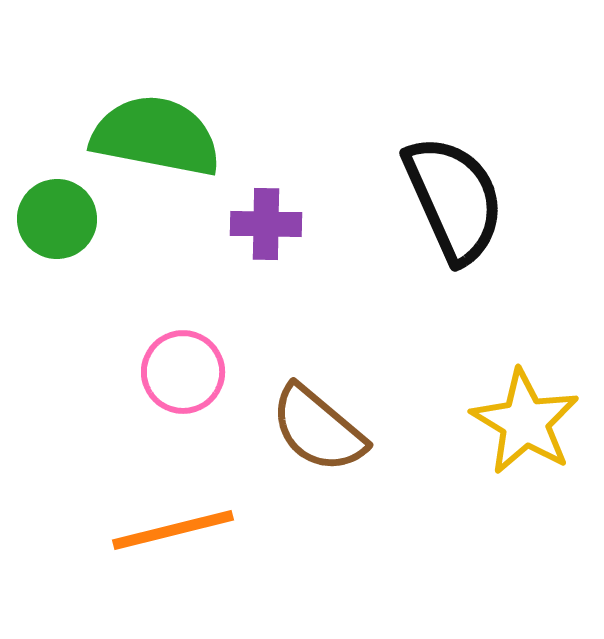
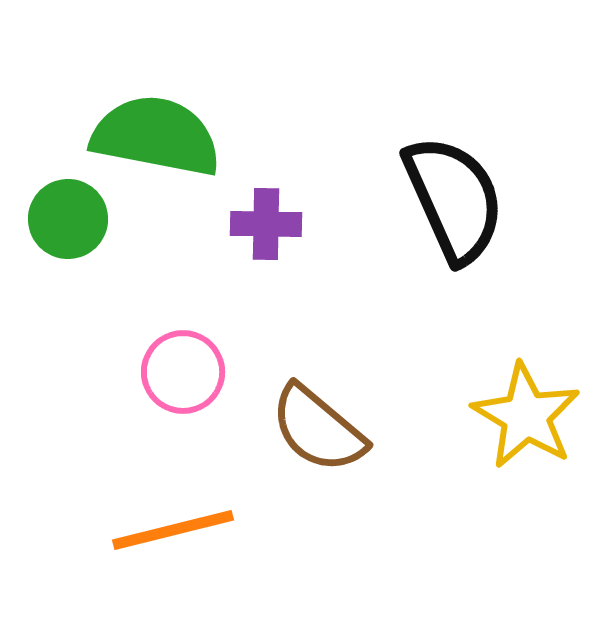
green circle: moved 11 px right
yellow star: moved 1 px right, 6 px up
